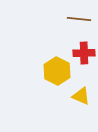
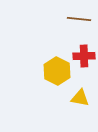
red cross: moved 3 px down
yellow triangle: moved 1 px left, 2 px down; rotated 12 degrees counterclockwise
